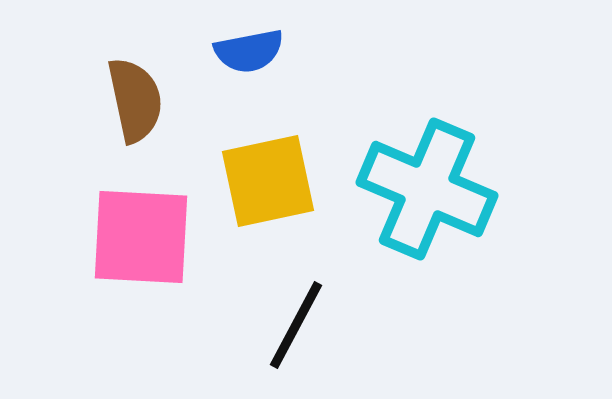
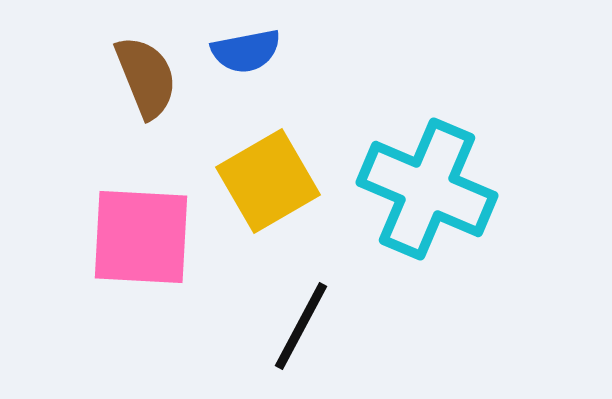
blue semicircle: moved 3 px left
brown semicircle: moved 11 px right, 23 px up; rotated 10 degrees counterclockwise
yellow square: rotated 18 degrees counterclockwise
black line: moved 5 px right, 1 px down
